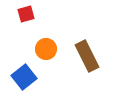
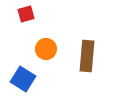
brown rectangle: rotated 32 degrees clockwise
blue square: moved 1 px left, 2 px down; rotated 20 degrees counterclockwise
